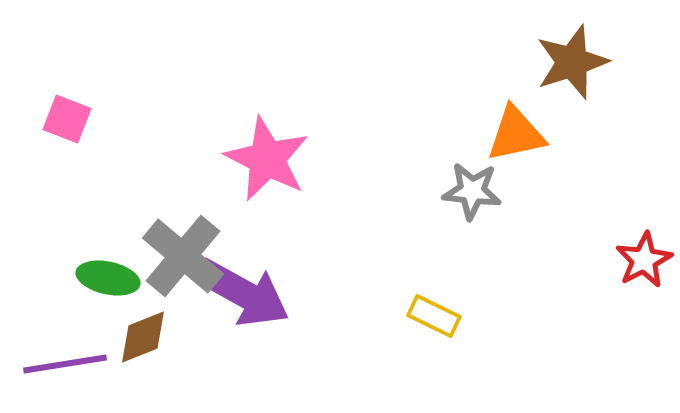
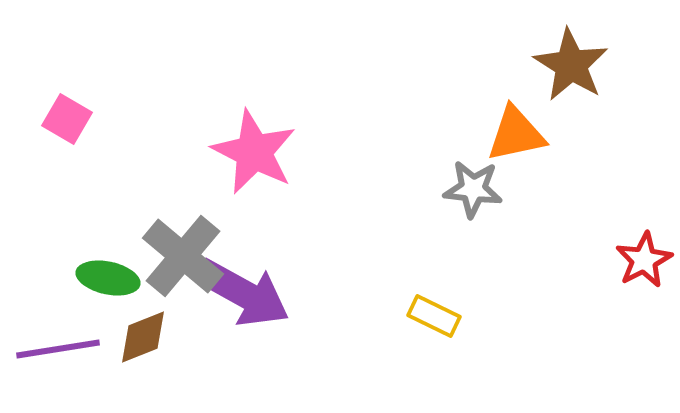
brown star: moved 1 px left, 3 px down; rotated 22 degrees counterclockwise
pink square: rotated 9 degrees clockwise
pink star: moved 13 px left, 7 px up
gray star: moved 1 px right, 2 px up
purple line: moved 7 px left, 15 px up
